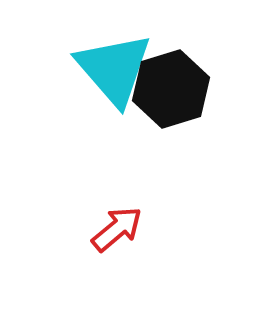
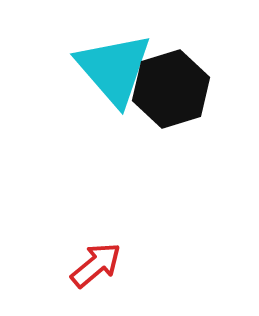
red arrow: moved 21 px left, 36 px down
